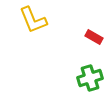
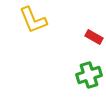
green cross: moved 1 px left, 3 px up
